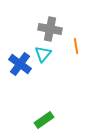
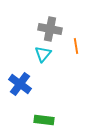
blue cross: moved 20 px down
green rectangle: rotated 42 degrees clockwise
